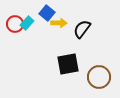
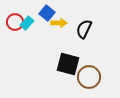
red circle: moved 2 px up
black semicircle: moved 2 px right; rotated 12 degrees counterclockwise
black square: rotated 25 degrees clockwise
brown circle: moved 10 px left
